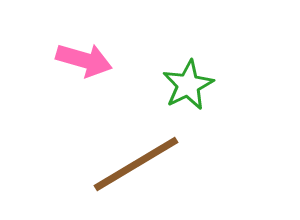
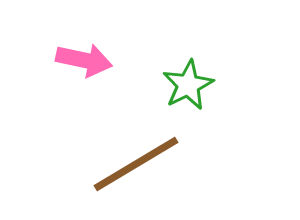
pink arrow: rotated 4 degrees counterclockwise
